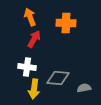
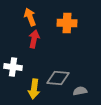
orange cross: moved 1 px right
red arrow: rotated 18 degrees counterclockwise
white cross: moved 14 px left
gray semicircle: moved 4 px left, 3 px down
